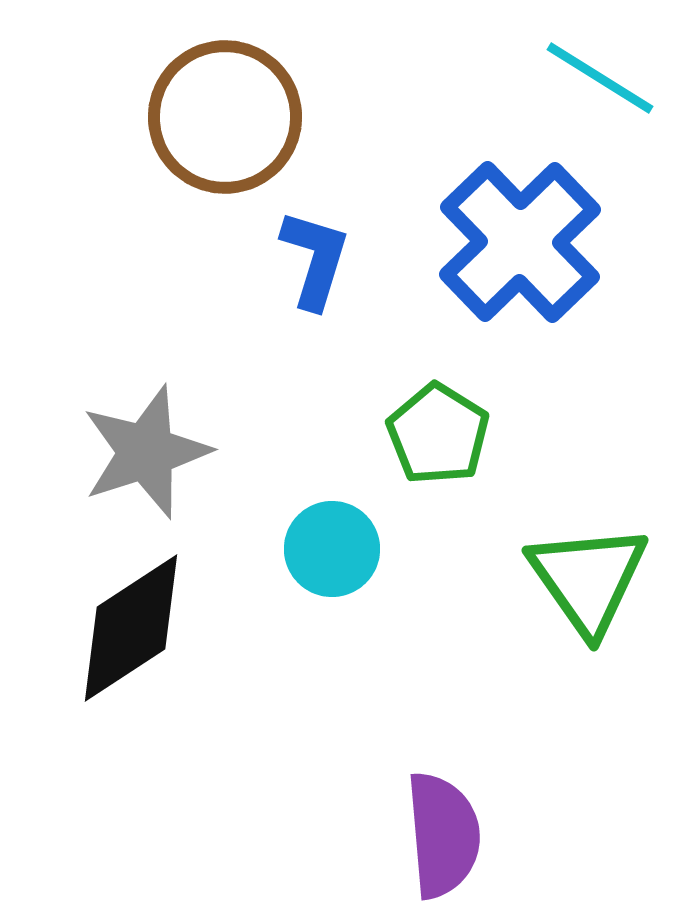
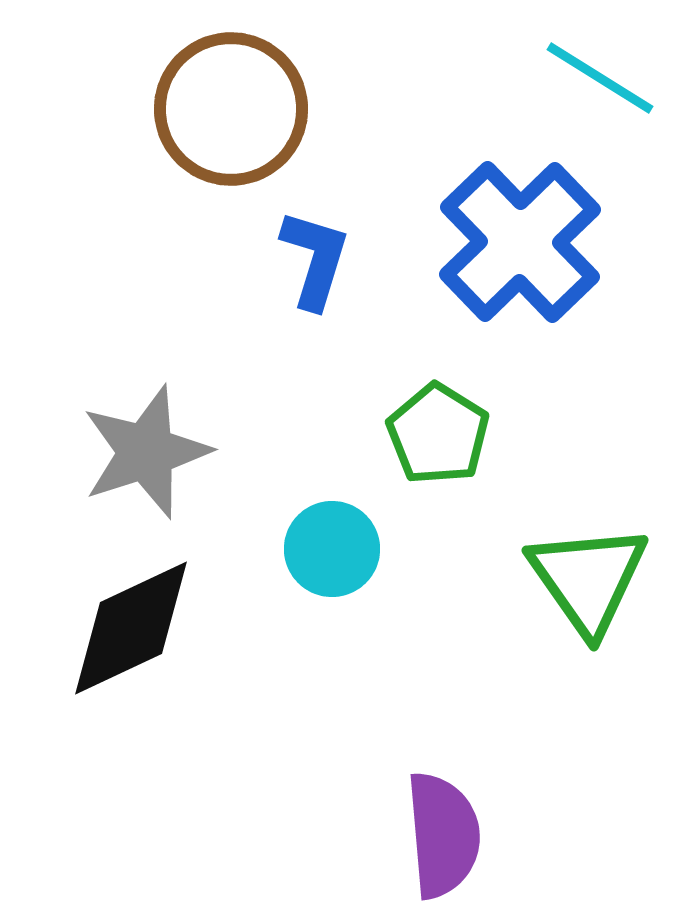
brown circle: moved 6 px right, 8 px up
black diamond: rotated 8 degrees clockwise
